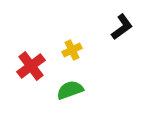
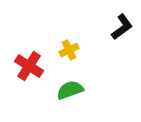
yellow cross: moved 3 px left
red cross: moved 2 px left; rotated 20 degrees counterclockwise
